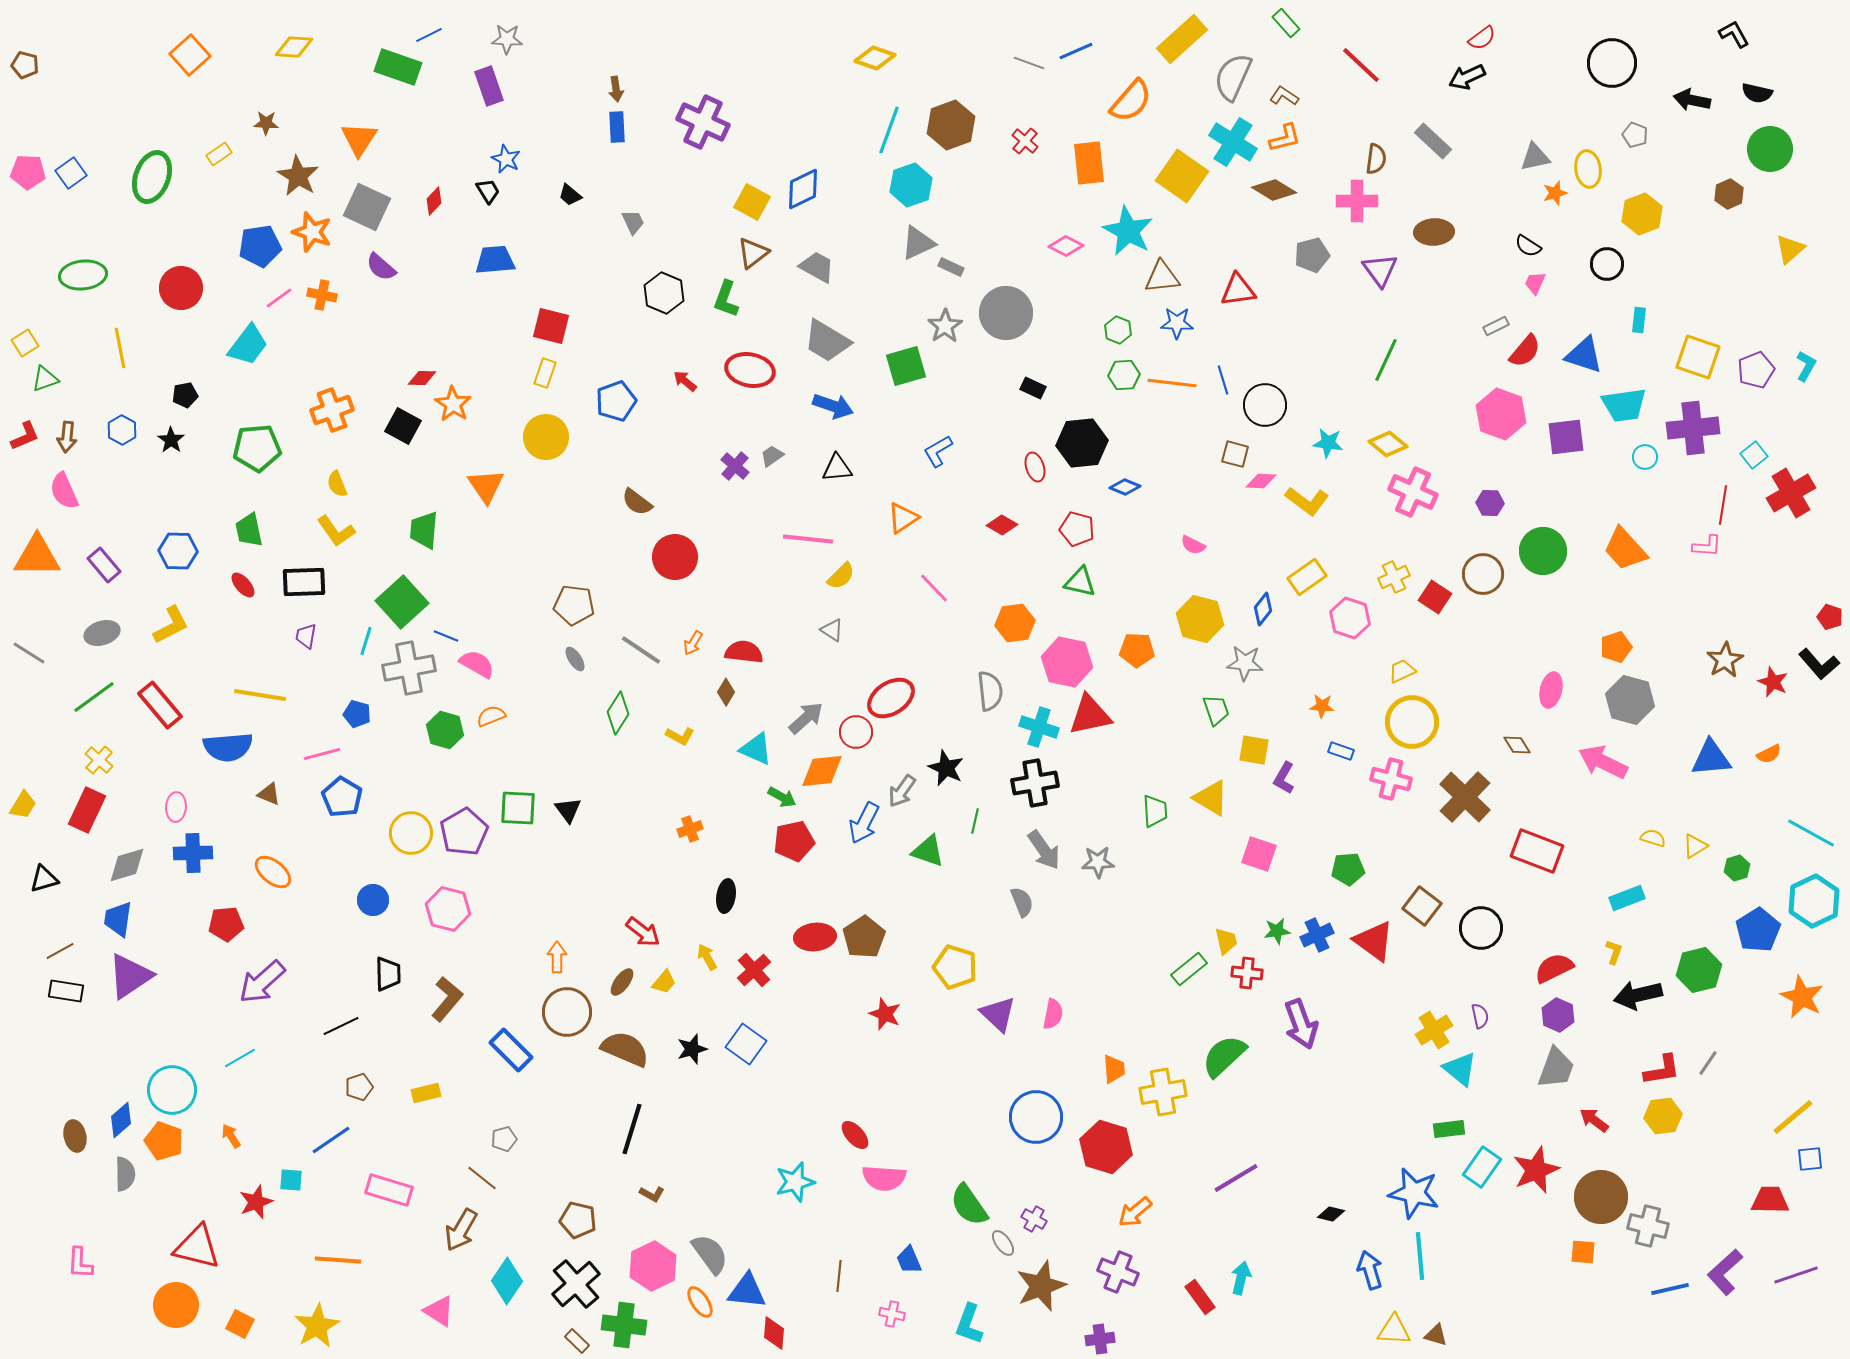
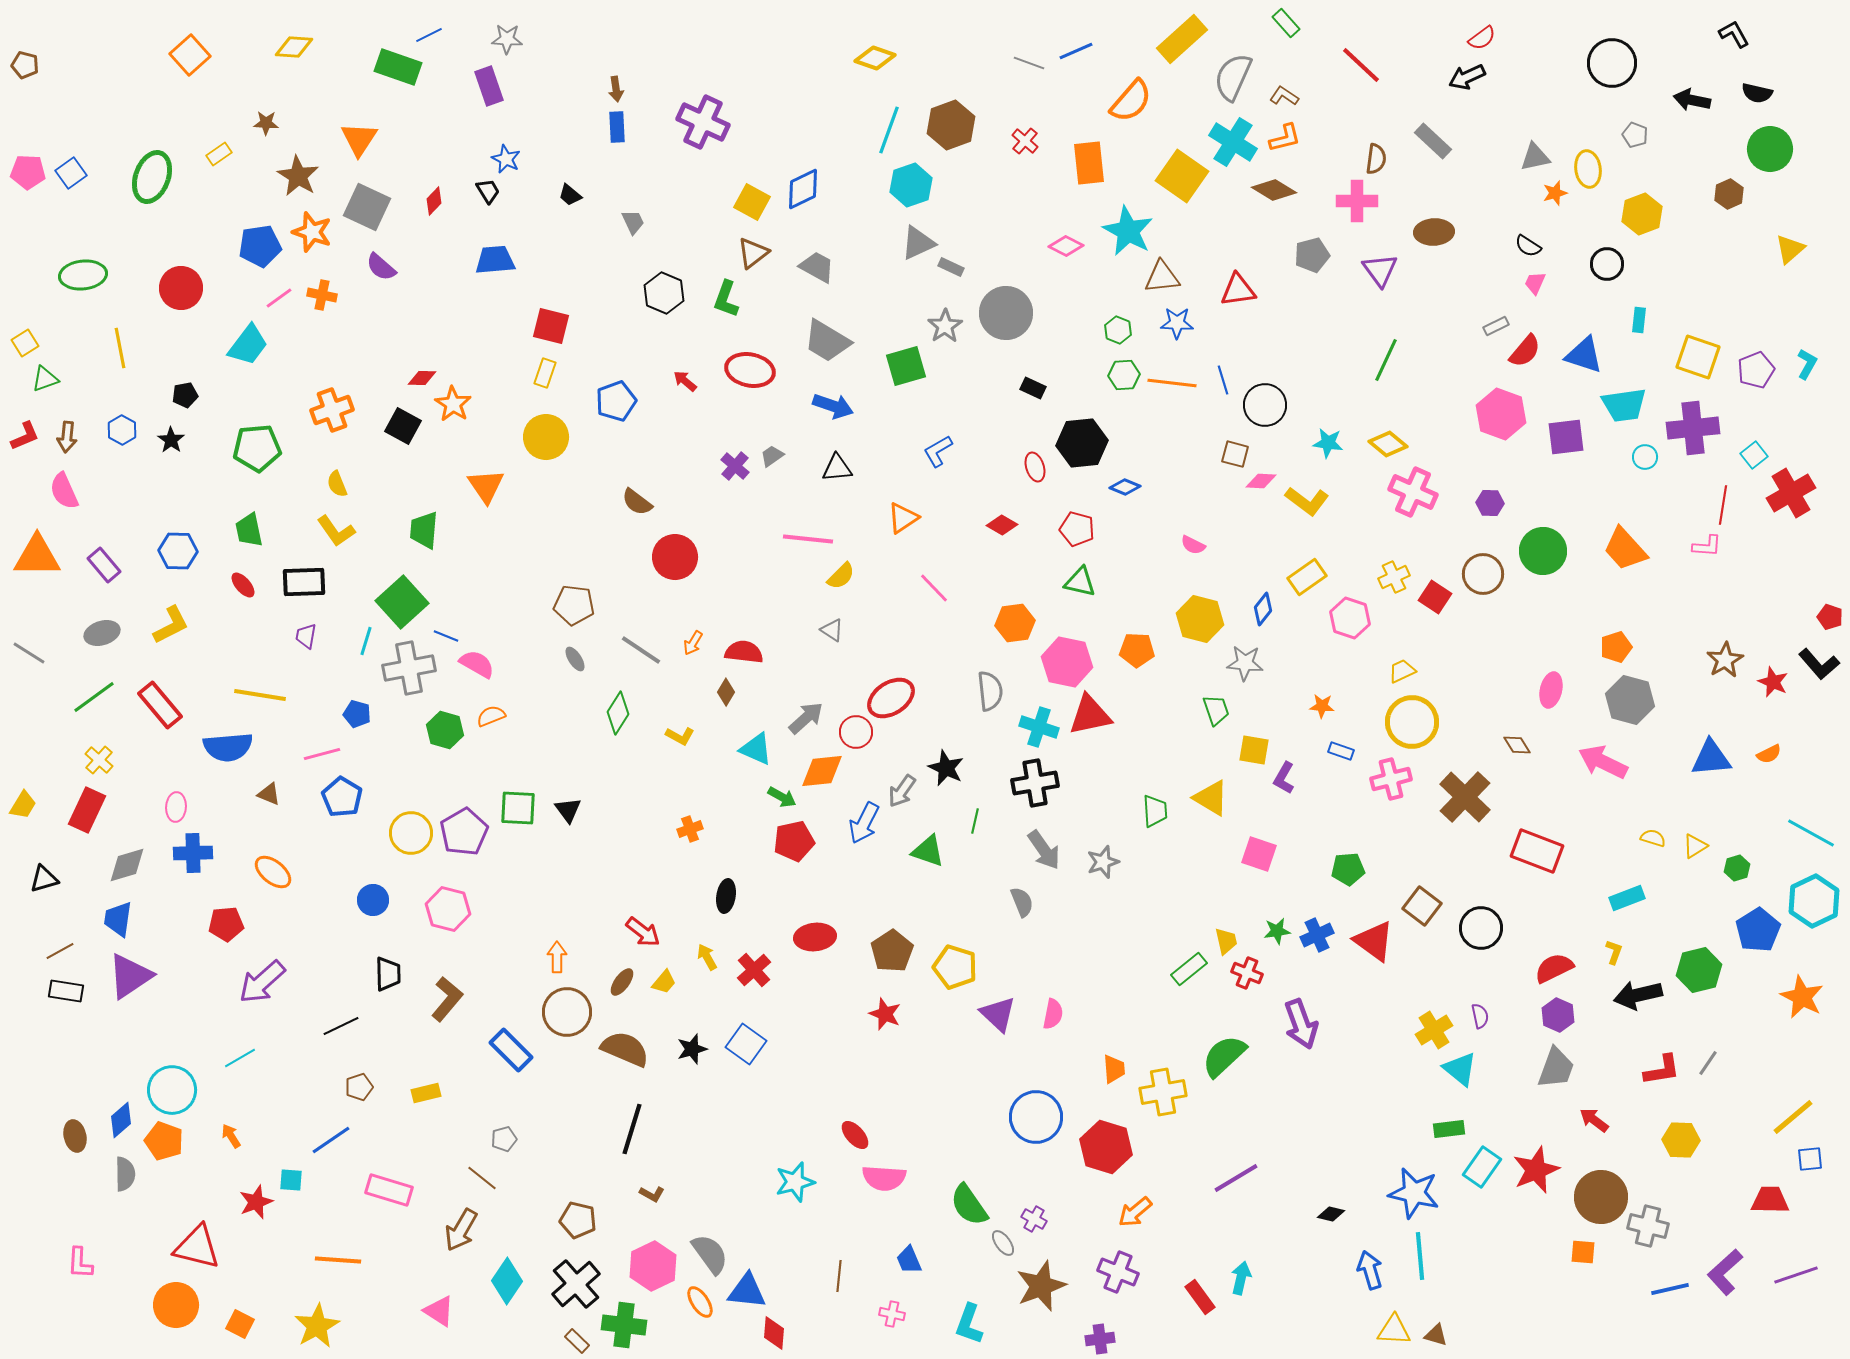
cyan L-shape at (1806, 366): moved 1 px right, 2 px up
pink cross at (1391, 779): rotated 30 degrees counterclockwise
gray star at (1098, 862): moved 5 px right; rotated 16 degrees counterclockwise
brown pentagon at (864, 937): moved 28 px right, 14 px down
red cross at (1247, 973): rotated 16 degrees clockwise
yellow hexagon at (1663, 1116): moved 18 px right, 24 px down; rotated 9 degrees clockwise
